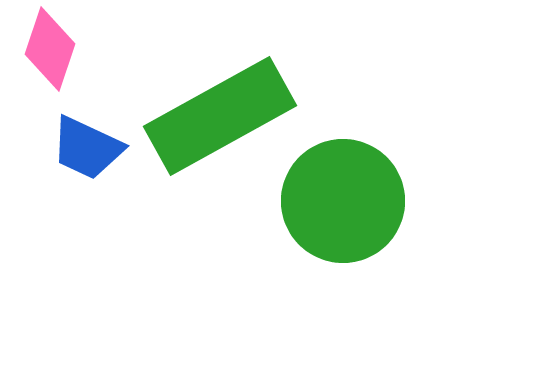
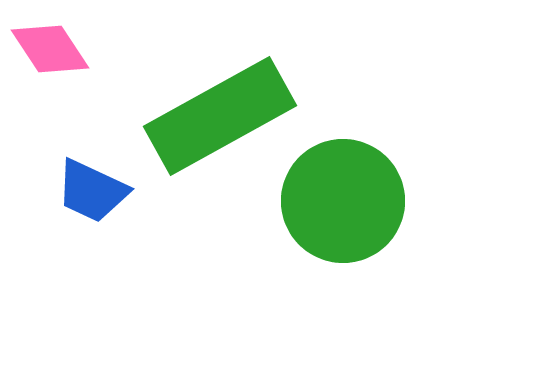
pink diamond: rotated 52 degrees counterclockwise
blue trapezoid: moved 5 px right, 43 px down
